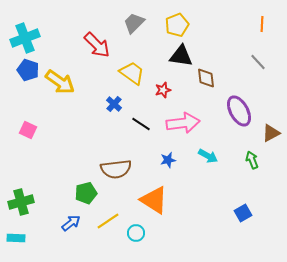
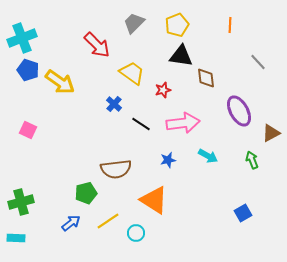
orange line: moved 32 px left, 1 px down
cyan cross: moved 3 px left
